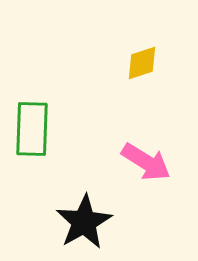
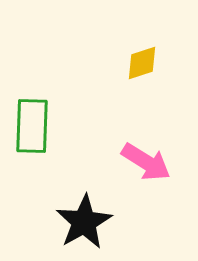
green rectangle: moved 3 px up
